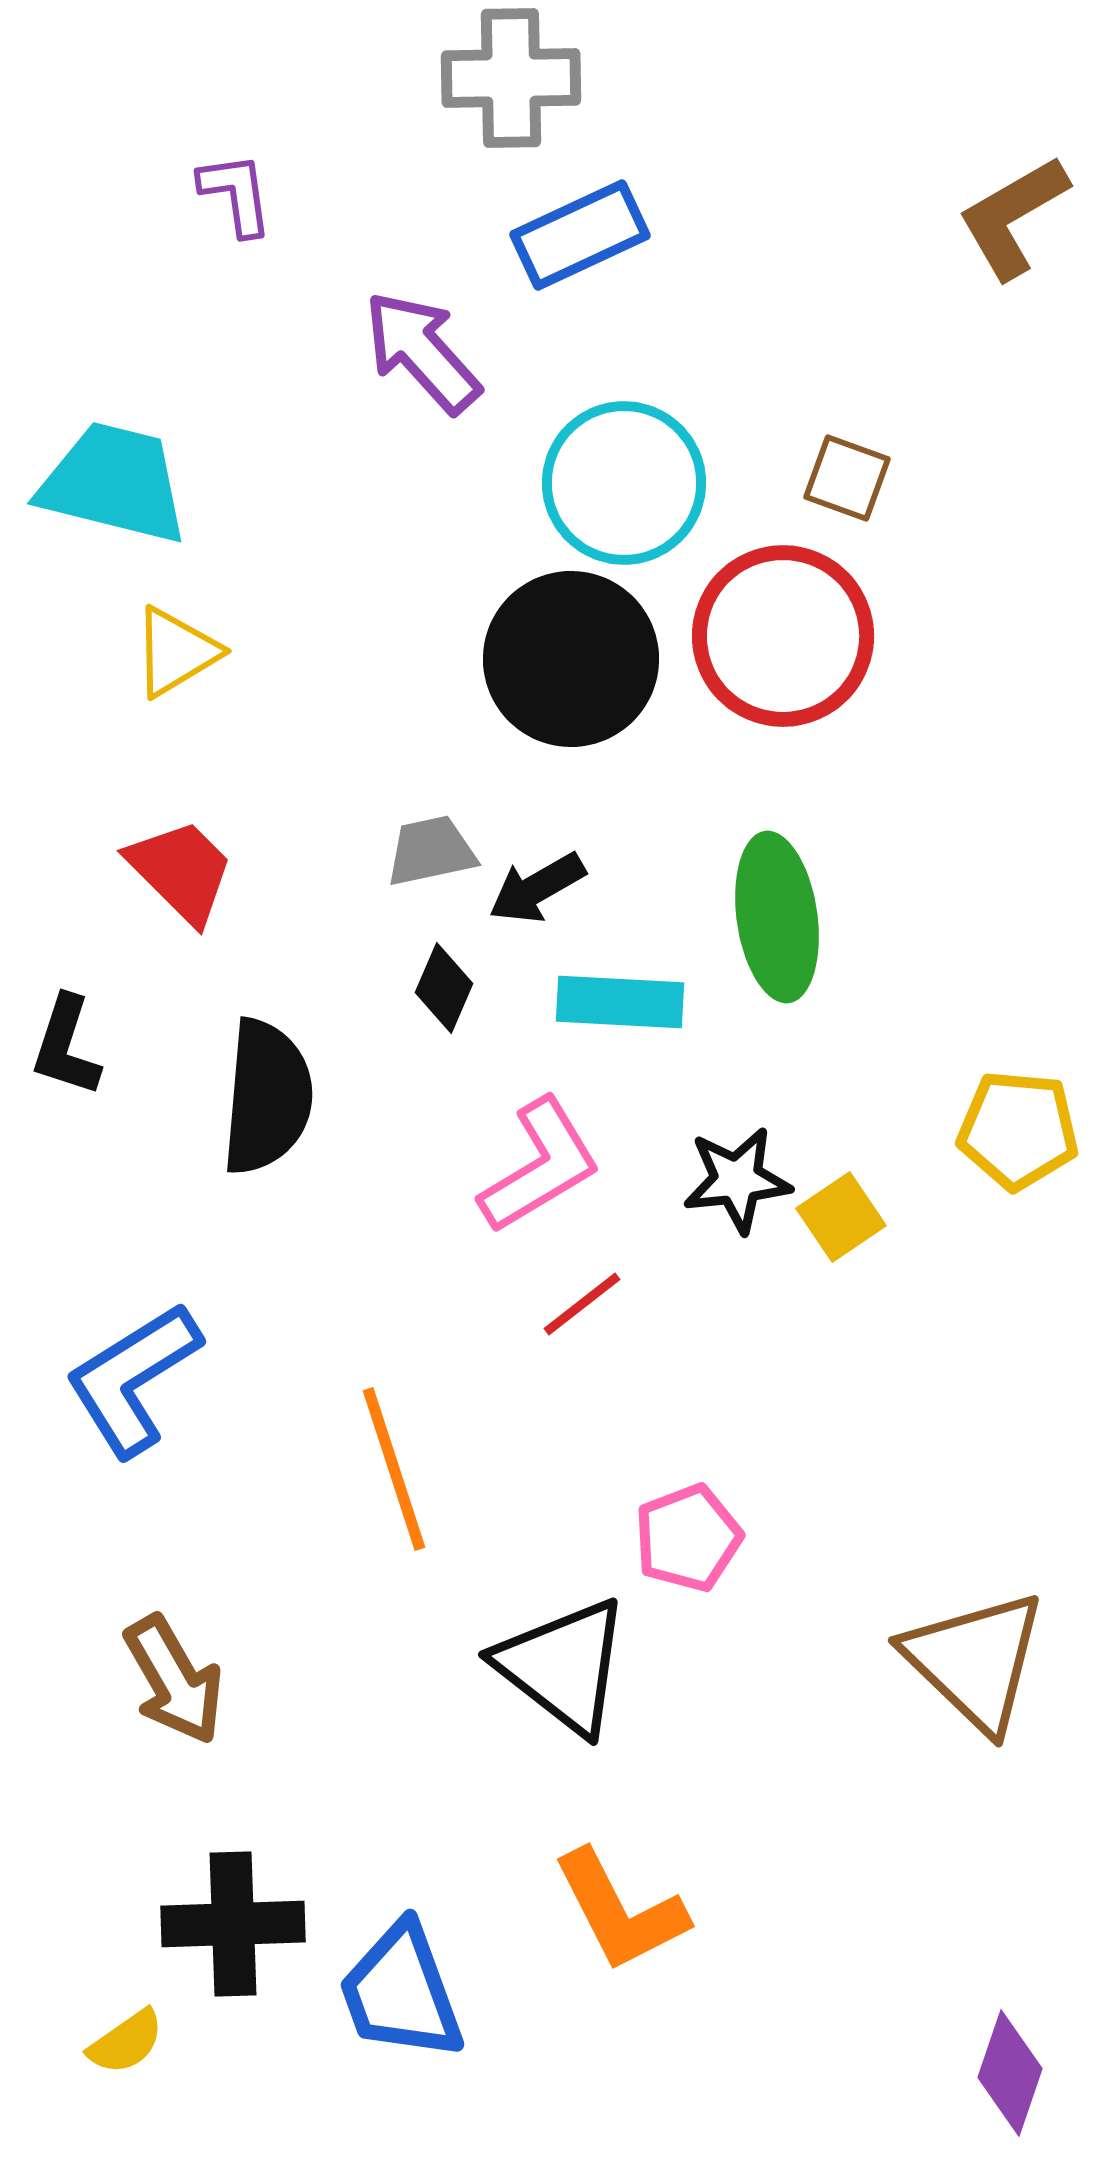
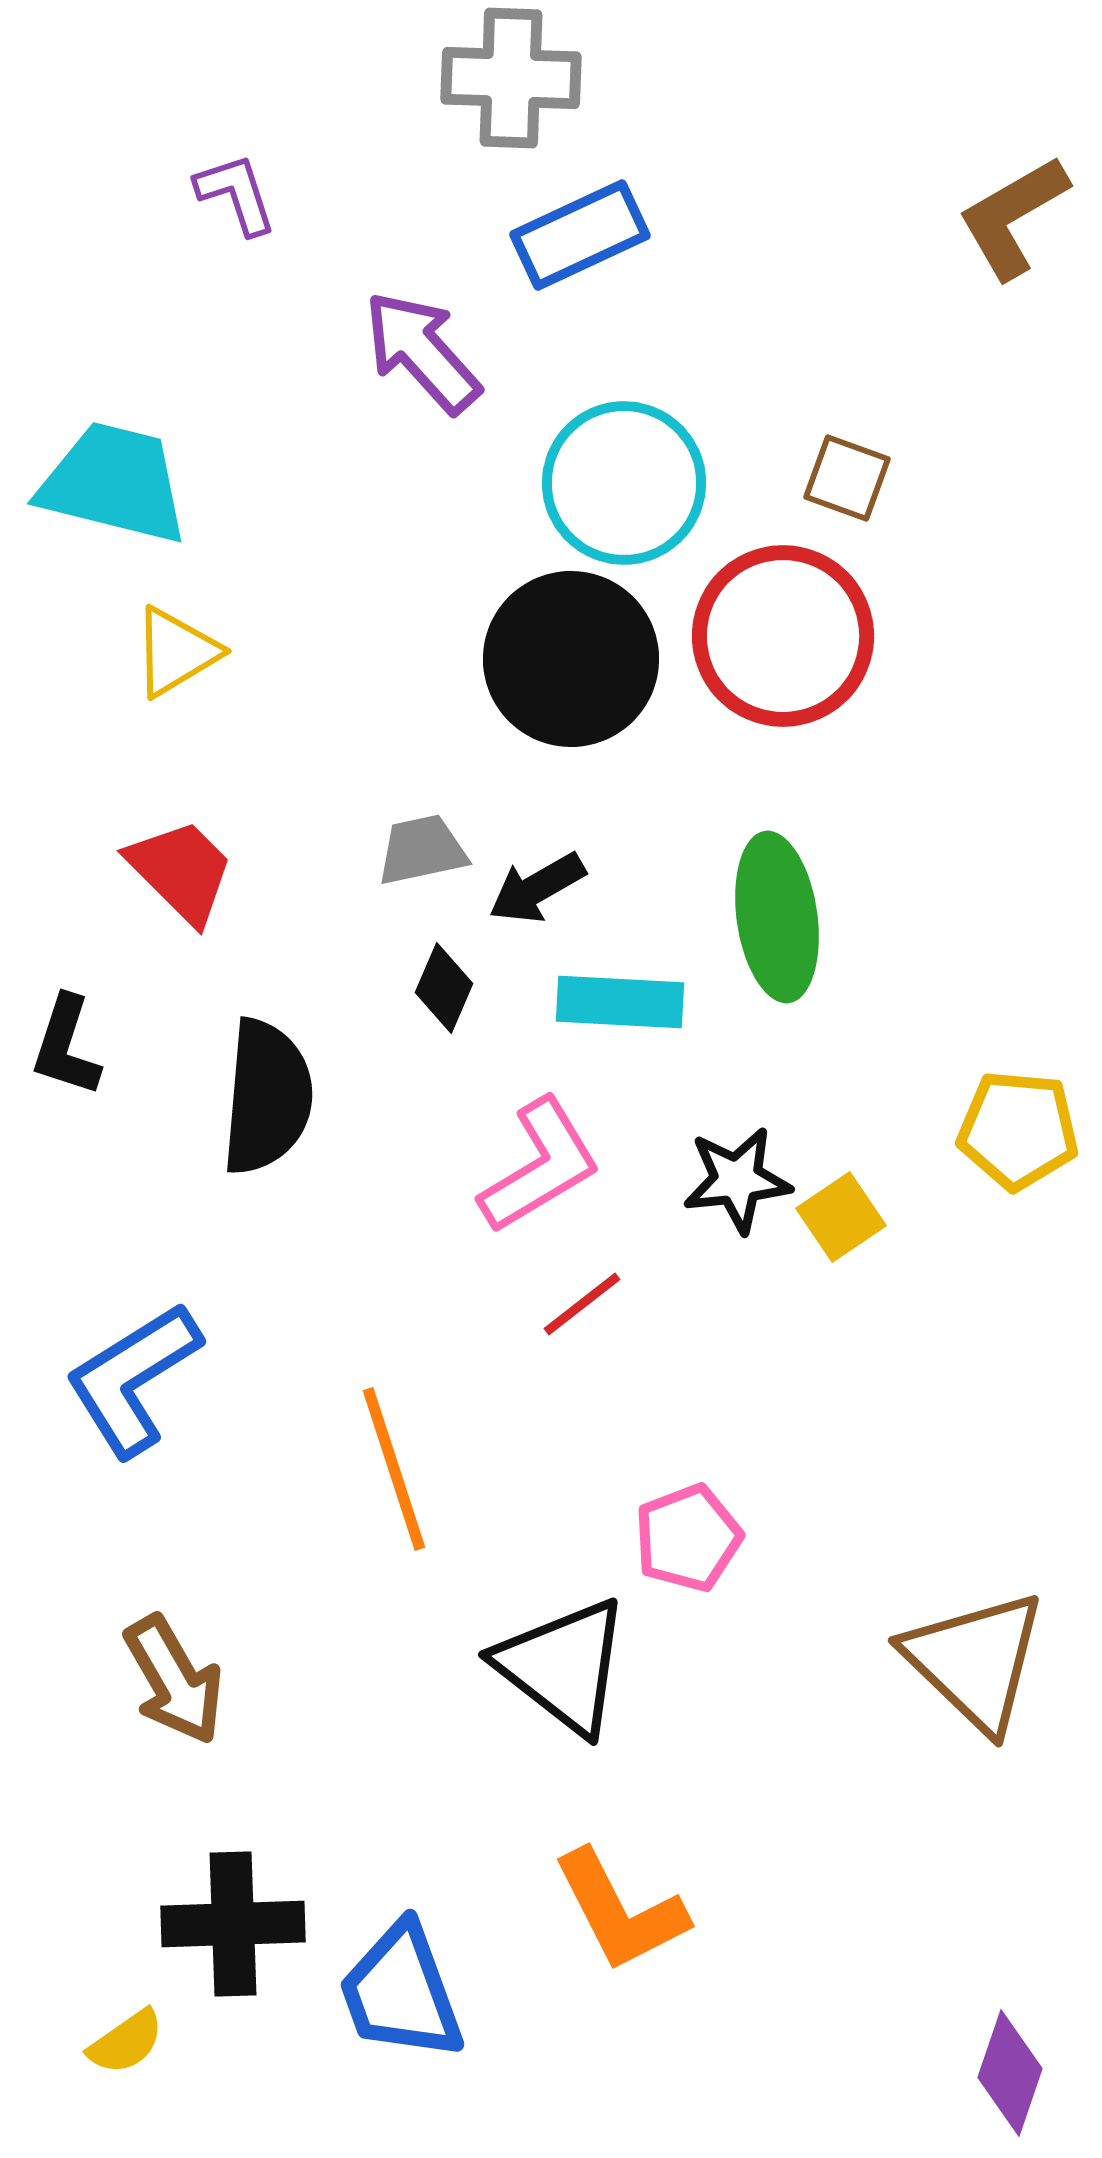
gray cross: rotated 3 degrees clockwise
purple L-shape: rotated 10 degrees counterclockwise
gray trapezoid: moved 9 px left, 1 px up
